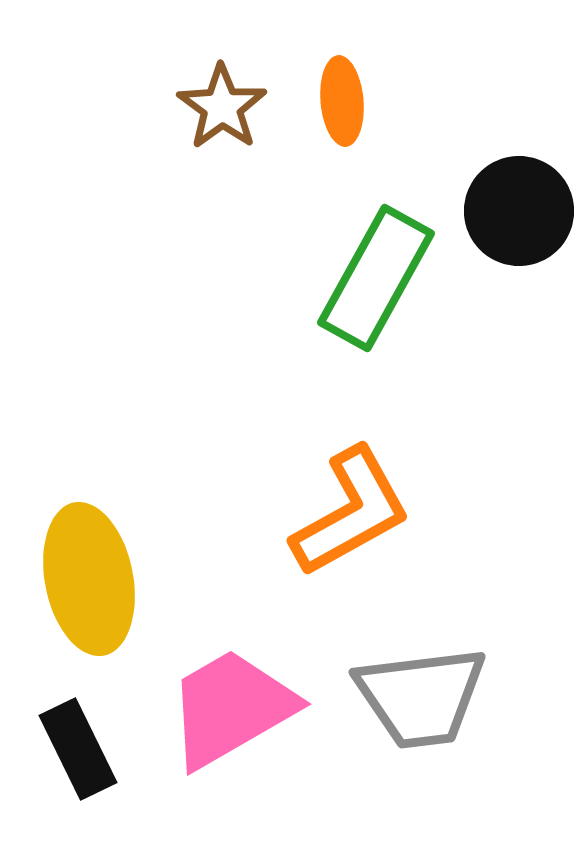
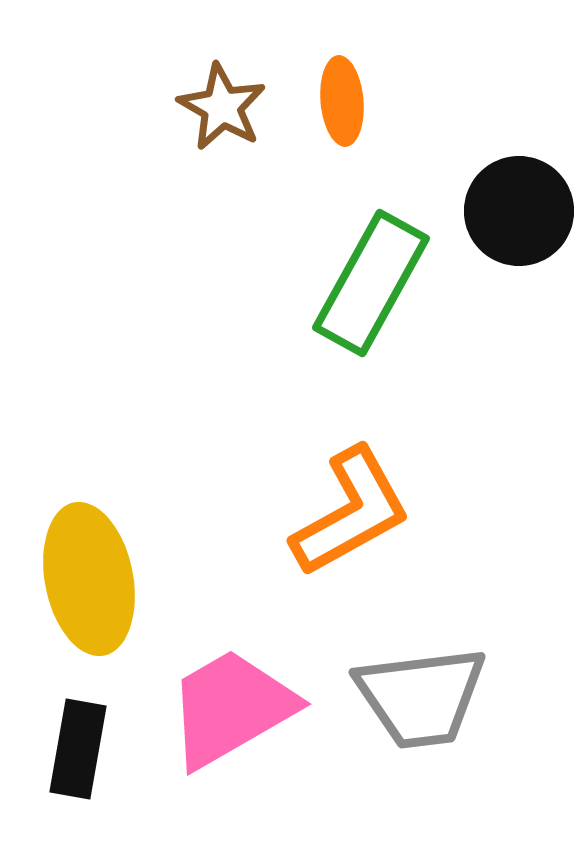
brown star: rotated 6 degrees counterclockwise
green rectangle: moved 5 px left, 5 px down
black rectangle: rotated 36 degrees clockwise
